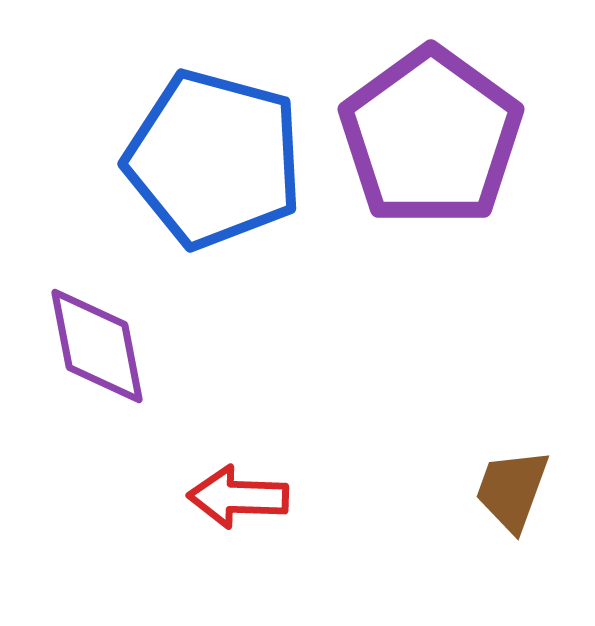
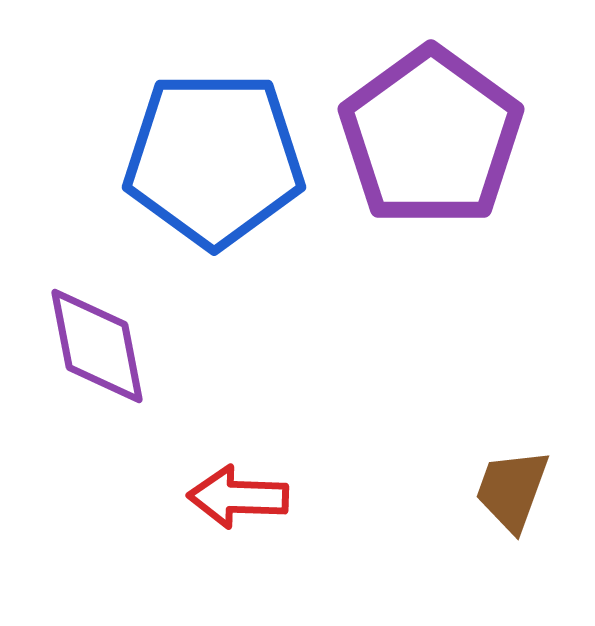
blue pentagon: rotated 15 degrees counterclockwise
